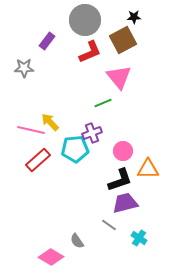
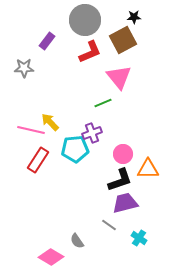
pink circle: moved 3 px down
red rectangle: rotated 15 degrees counterclockwise
